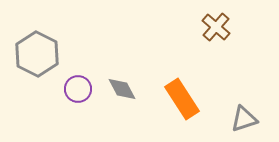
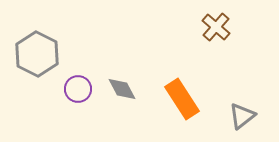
gray triangle: moved 2 px left, 3 px up; rotated 20 degrees counterclockwise
